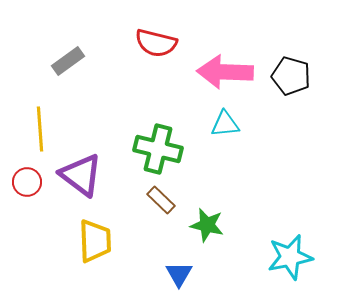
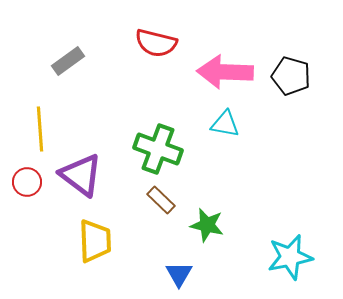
cyan triangle: rotated 16 degrees clockwise
green cross: rotated 6 degrees clockwise
